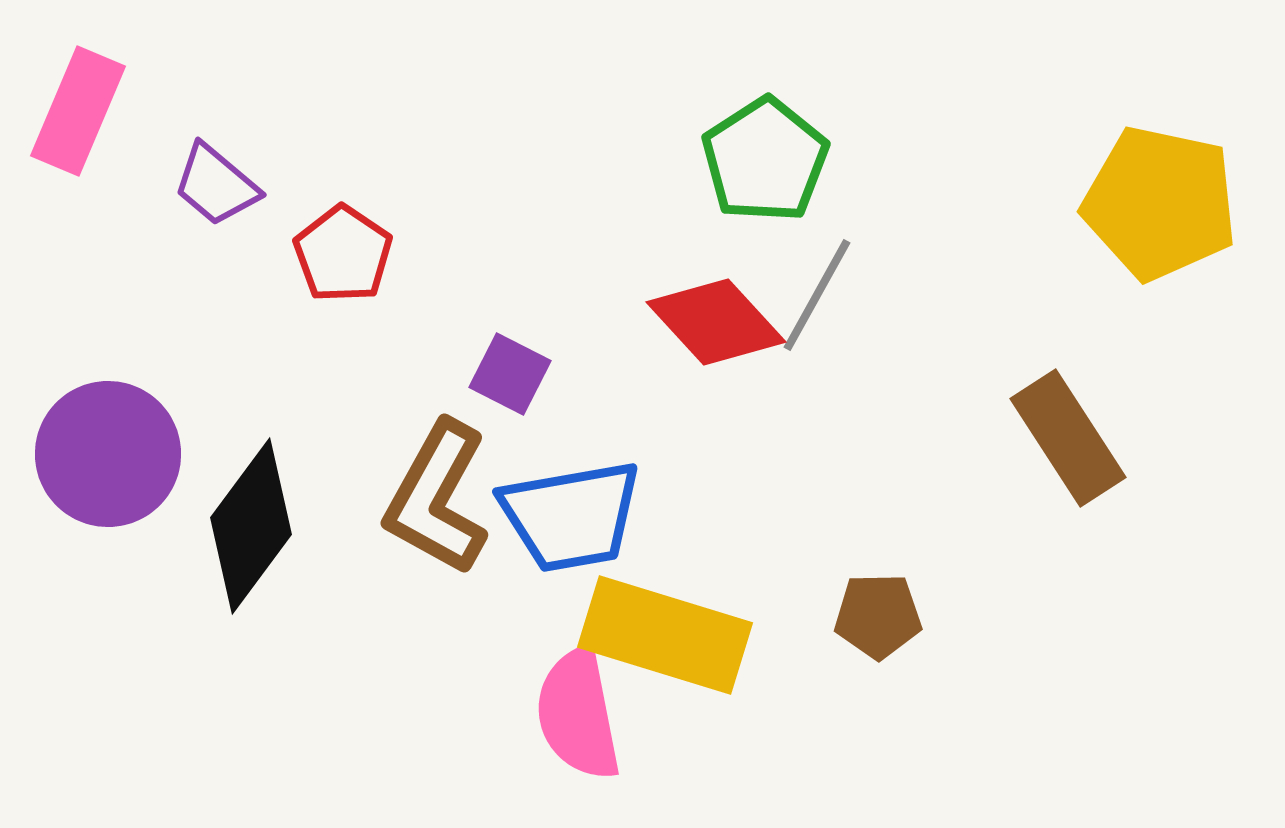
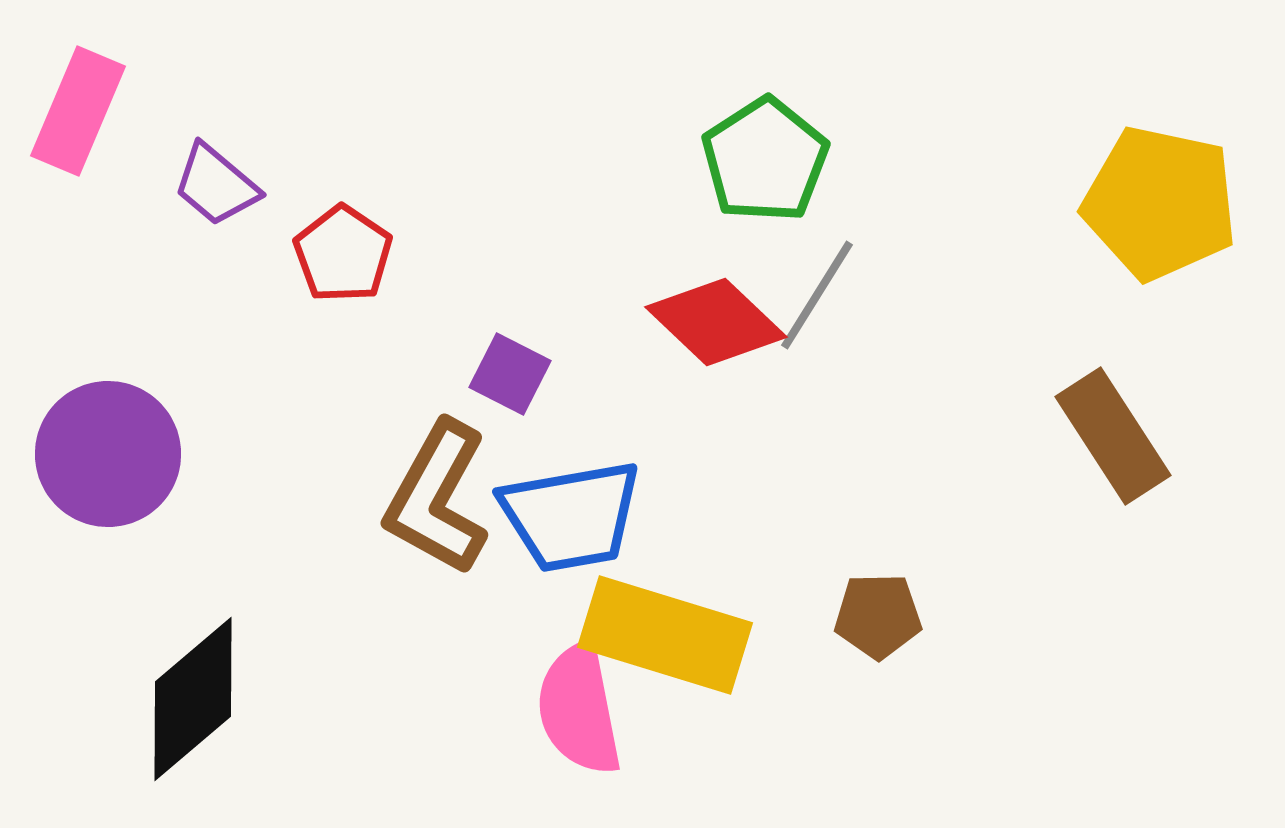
gray line: rotated 3 degrees clockwise
red diamond: rotated 4 degrees counterclockwise
brown rectangle: moved 45 px right, 2 px up
black diamond: moved 58 px left, 173 px down; rotated 13 degrees clockwise
pink semicircle: moved 1 px right, 5 px up
